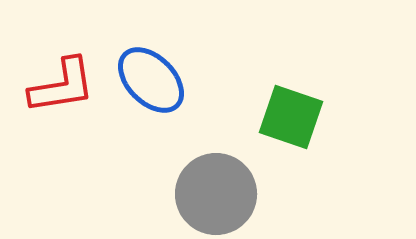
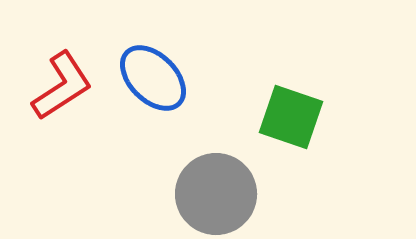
blue ellipse: moved 2 px right, 2 px up
red L-shape: rotated 24 degrees counterclockwise
